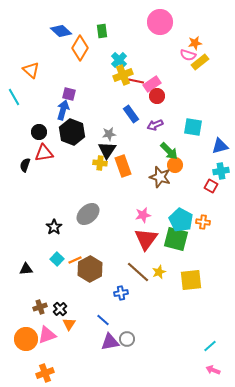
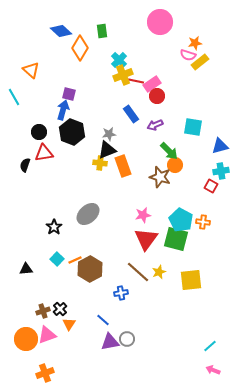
black triangle at (107, 150): rotated 36 degrees clockwise
brown cross at (40, 307): moved 3 px right, 4 px down
